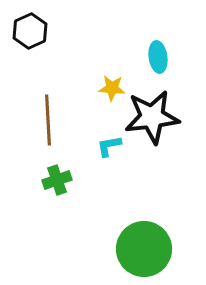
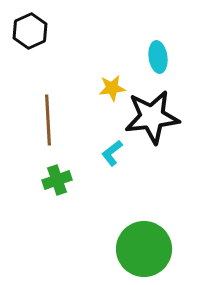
yellow star: rotated 12 degrees counterclockwise
cyan L-shape: moved 3 px right, 7 px down; rotated 28 degrees counterclockwise
